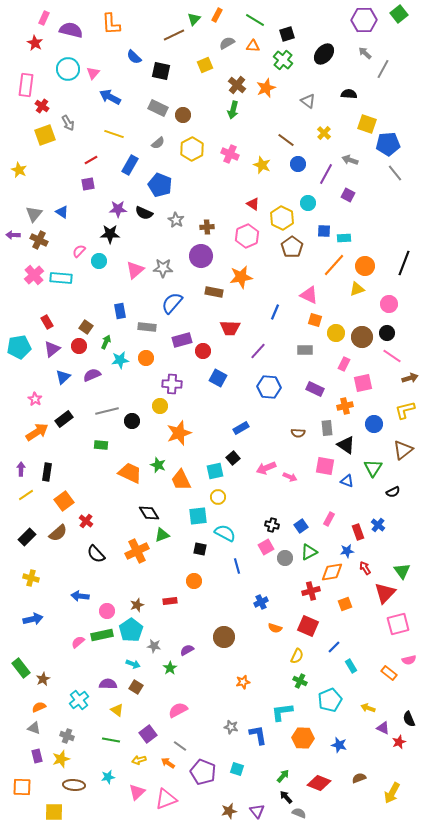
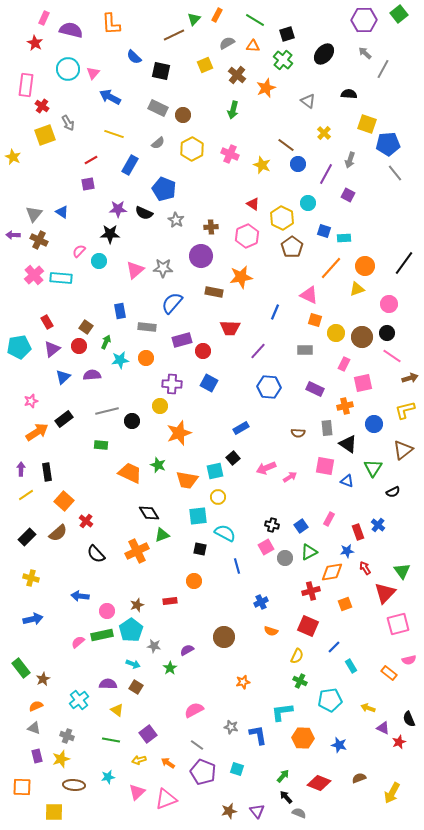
brown cross at (237, 85): moved 10 px up
brown line at (286, 140): moved 5 px down
gray arrow at (350, 160): rotated 91 degrees counterclockwise
yellow star at (19, 170): moved 6 px left, 13 px up
blue pentagon at (160, 185): moved 4 px right, 4 px down
brown cross at (207, 227): moved 4 px right
blue square at (324, 231): rotated 16 degrees clockwise
black line at (404, 263): rotated 15 degrees clockwise
orange line at (334, 265): moved 3 px left, 3 px down
purple semicircle at (92, 375): rotated 18 degrees clockwise
blue square at (218, 378): moved 9 px left, 5 px down
pink star at (35, 399): moved 4 px left, 2 px down; rotated 24 degrees clockwise
black triangle at (346, 445): moved 2 px right, 1 px up
black rectangle at (47, 472): rotated 18 degrees counterclockwise
pink arrow at (290, 477): rotated 56 degrees counterclockwise
orange trapezoid at (181, 480): moved 6 px right; rotated 55 degrees counterclockwise
orange square at (64, 501): rotated 12 degrees counterclockwise
orange semicircle at (275, 628): moved 4 px left, 3 px down
cyan pentagon at (330, 700): rotated 15 degrees clockwise
orange semicircle at (39, 707): moved 3 px left, 1 px up
pink semicircle at (178, 710): moved 16 px right
gray line at (180, 746): moved 17 px right, 1 px up
